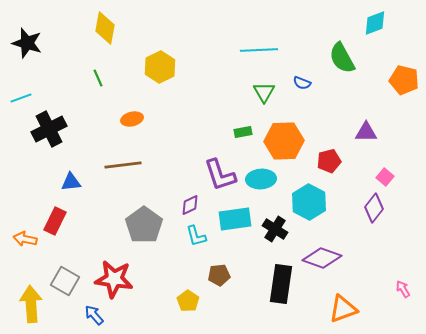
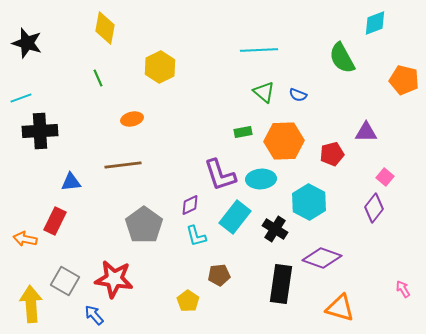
blue semicircle at (302, 83): moved 4 px left, 12 px down
green triangle at (264, 92): rotated 20 degrees counterclockwise
black cross at (49, 129): moved 9 px left, 2 px down; rotated 24 degrees clockwise
red pentagon at (329, 161): moved 3 px right, 7 px up
cyan rectangle at (235, 219): moved 2 px up; rotated 44 degrees counterclockwise
orange triangle at (343, 309): moved 3 px left, 1 px up; rotated 36 degrees clockwise
